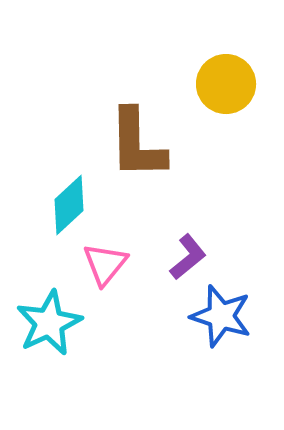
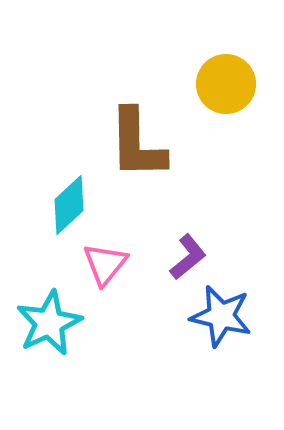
blue star: rotated 4 degrees counterclockwise
